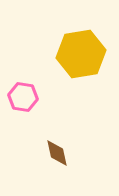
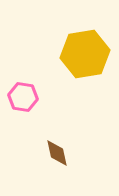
yellow hexagon: moved 4 px right
